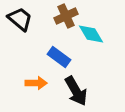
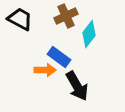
black trapezoid: rotated 12 degrees counterclockwise
cyan diamond: moved 2 px left; rotated 68 degrees clockwise
orange arrow: moved 9 px right, 13 px up
black arrow: moved 1 px right, 5 px up
